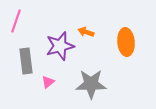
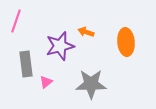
gray rectangle: moved 3 px down
pink triangle: moved 2 px left
